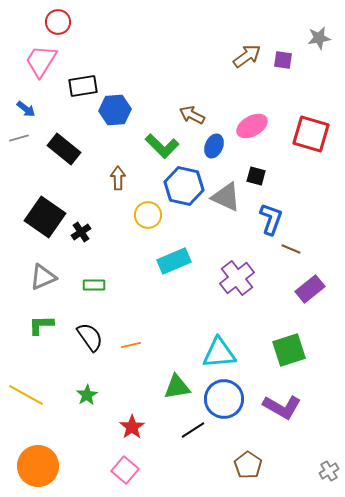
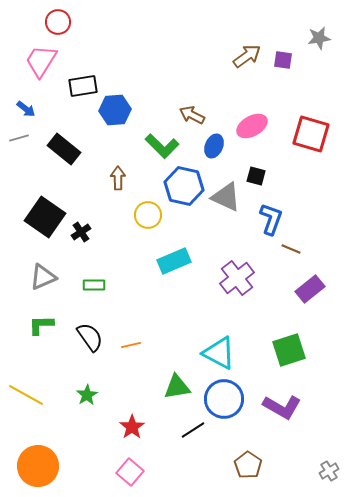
cyan triangle at (219, 353): rotated 33 degrees clockwise
pink square at (125, 470): moved 5 px right, 2 px down
